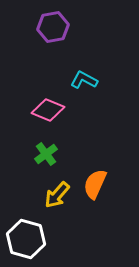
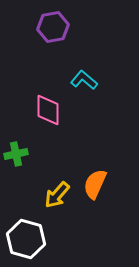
cyan L-shape: rotated 12 degrees clockwise
pink diamond: rotated 68 degrees clockwise
green cross: moved 30 px left; rotated 25 degrees clockwise
